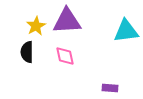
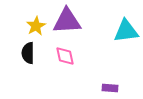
black semicircle: moved 1 px right, 1 px down
